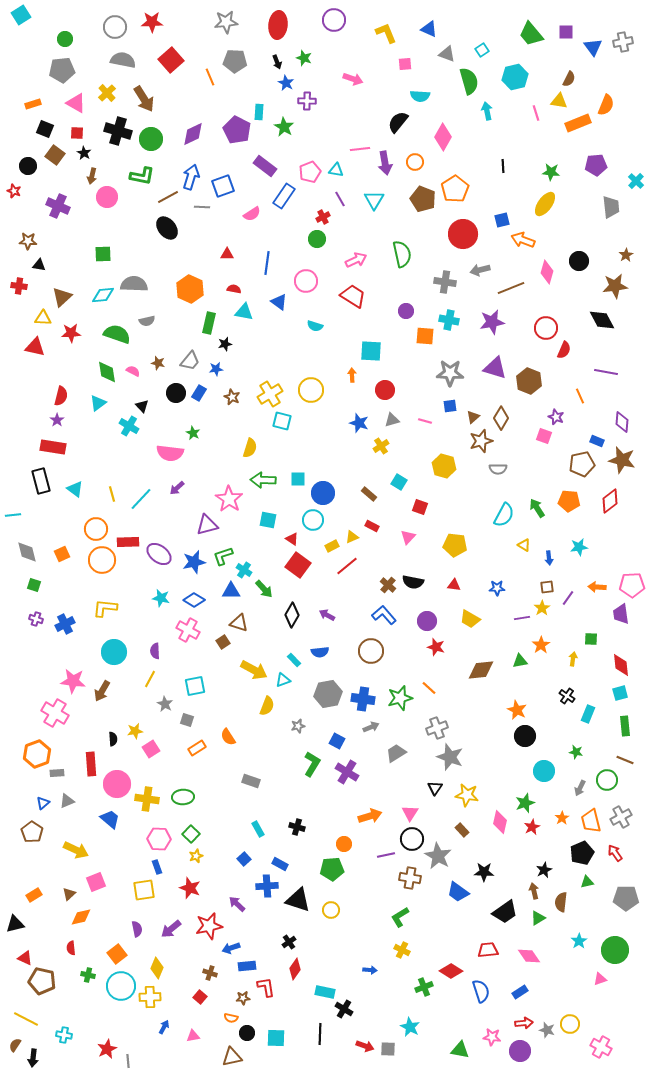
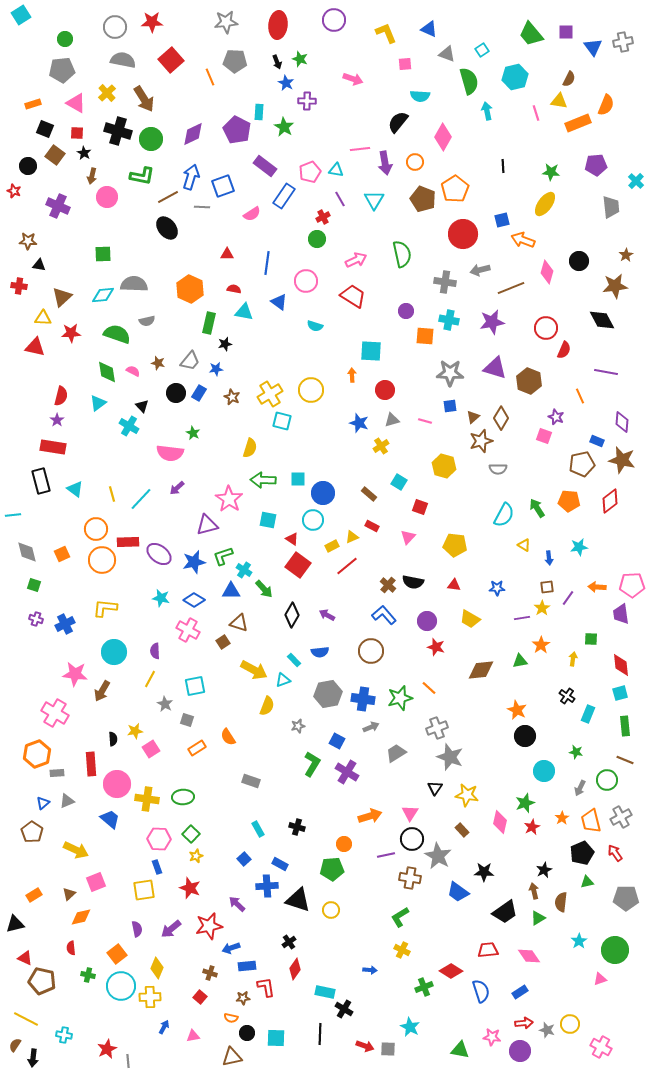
green star at (304, 58): moved 4 px left, 1 px down
pink star at (73, 681): moved 2 px right, 7 px up
